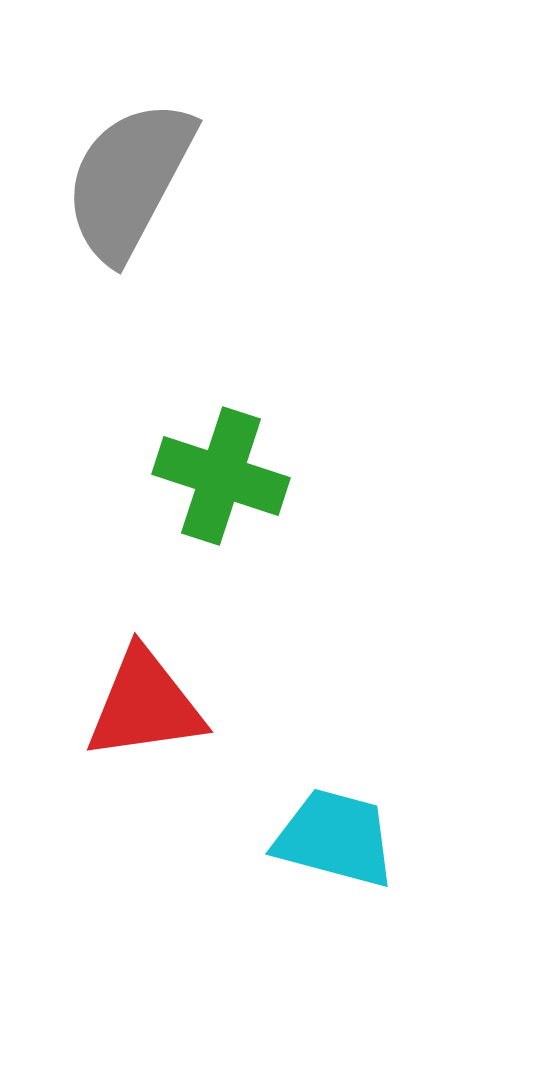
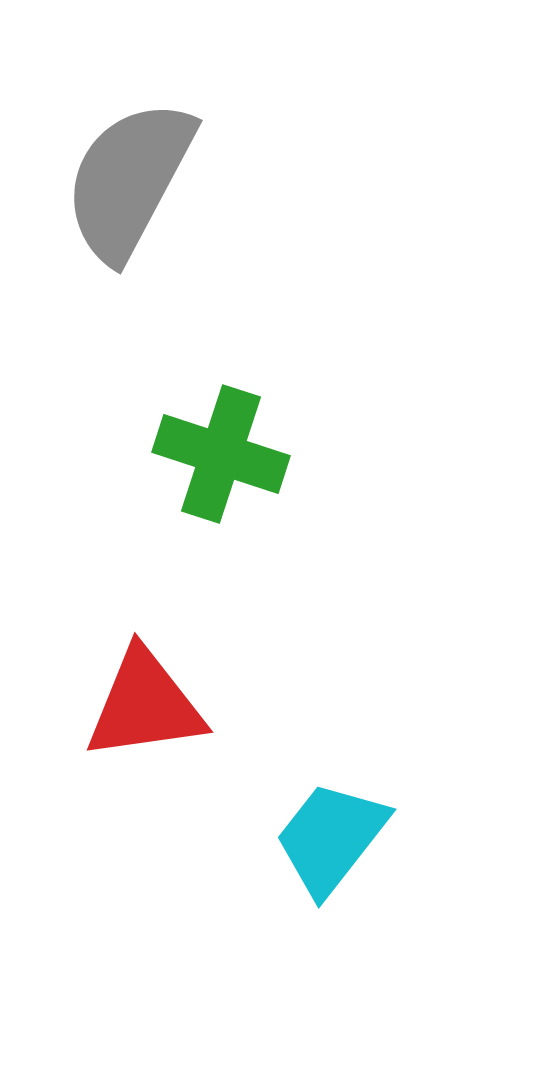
green cross: moved 22 px up
cyan trapezoid: moved 4 px left; rotated 67 degrees counterclockwise
